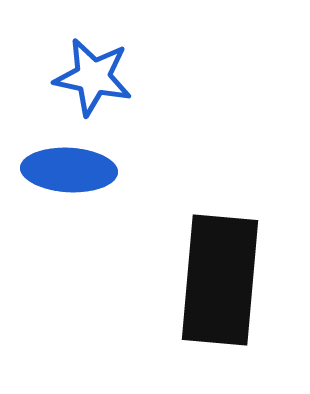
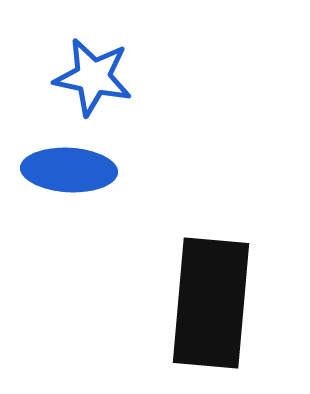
black rectangle: moved 9 px left, 23 px down
